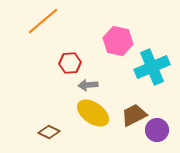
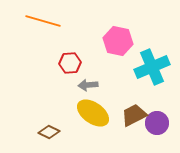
orange line: rotated 56 degrees clockwise
purple circle: moved 7 px up
